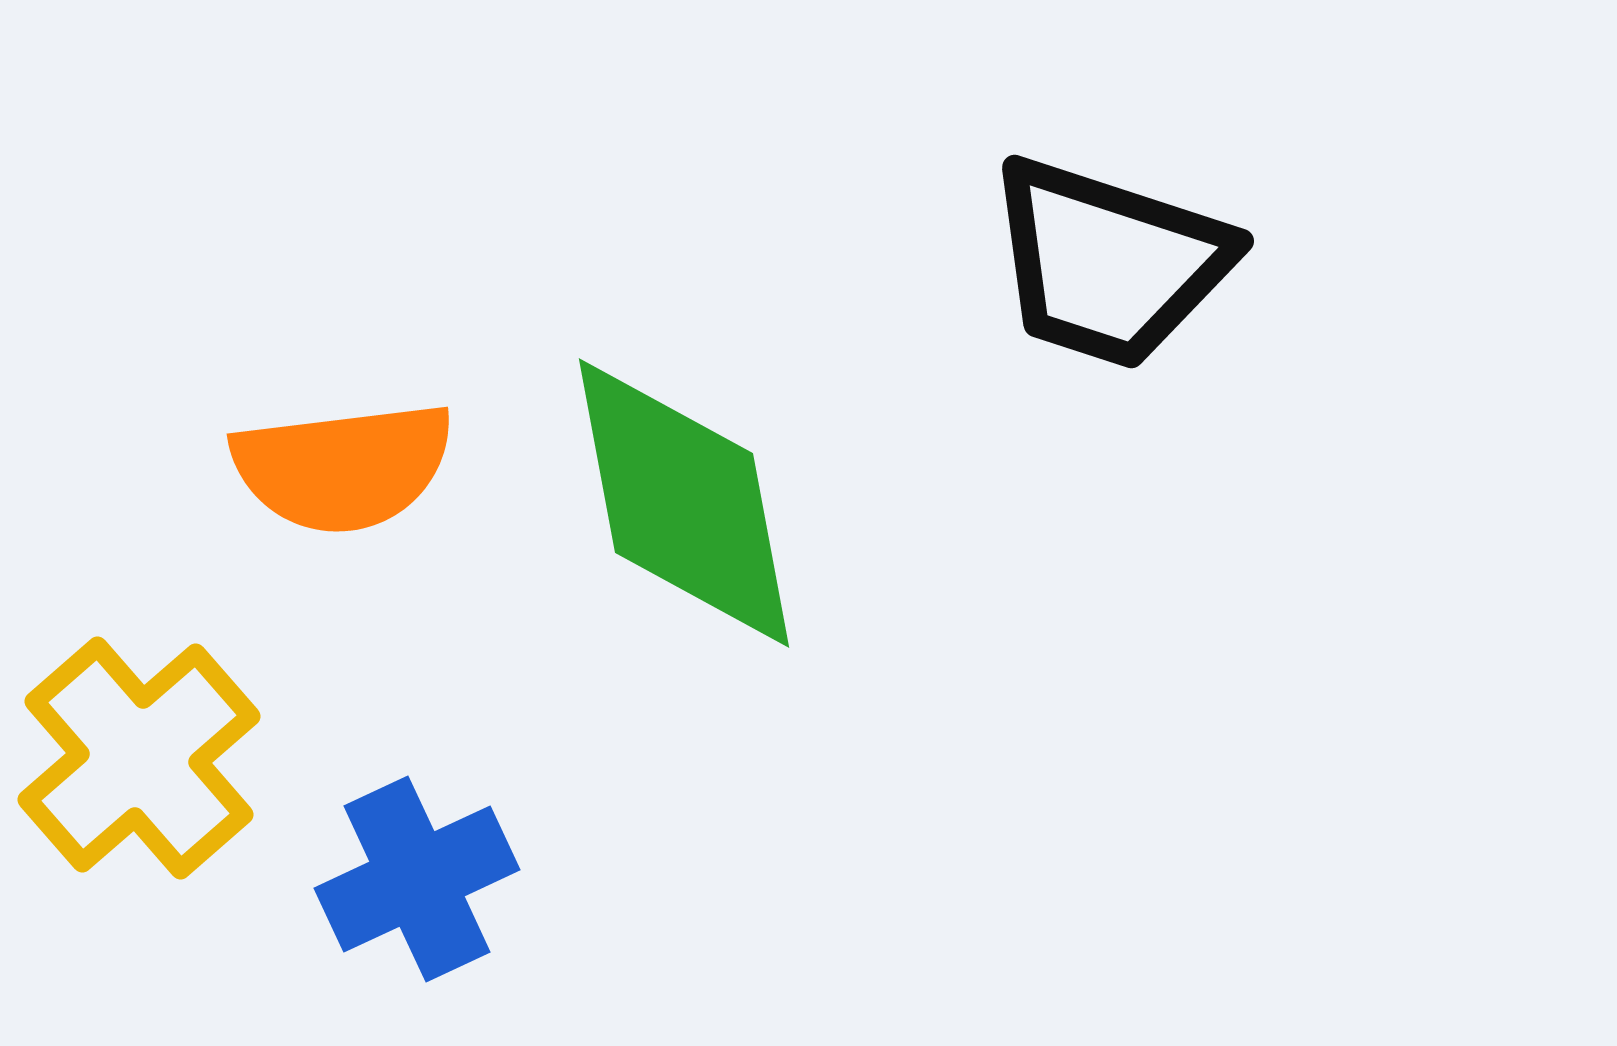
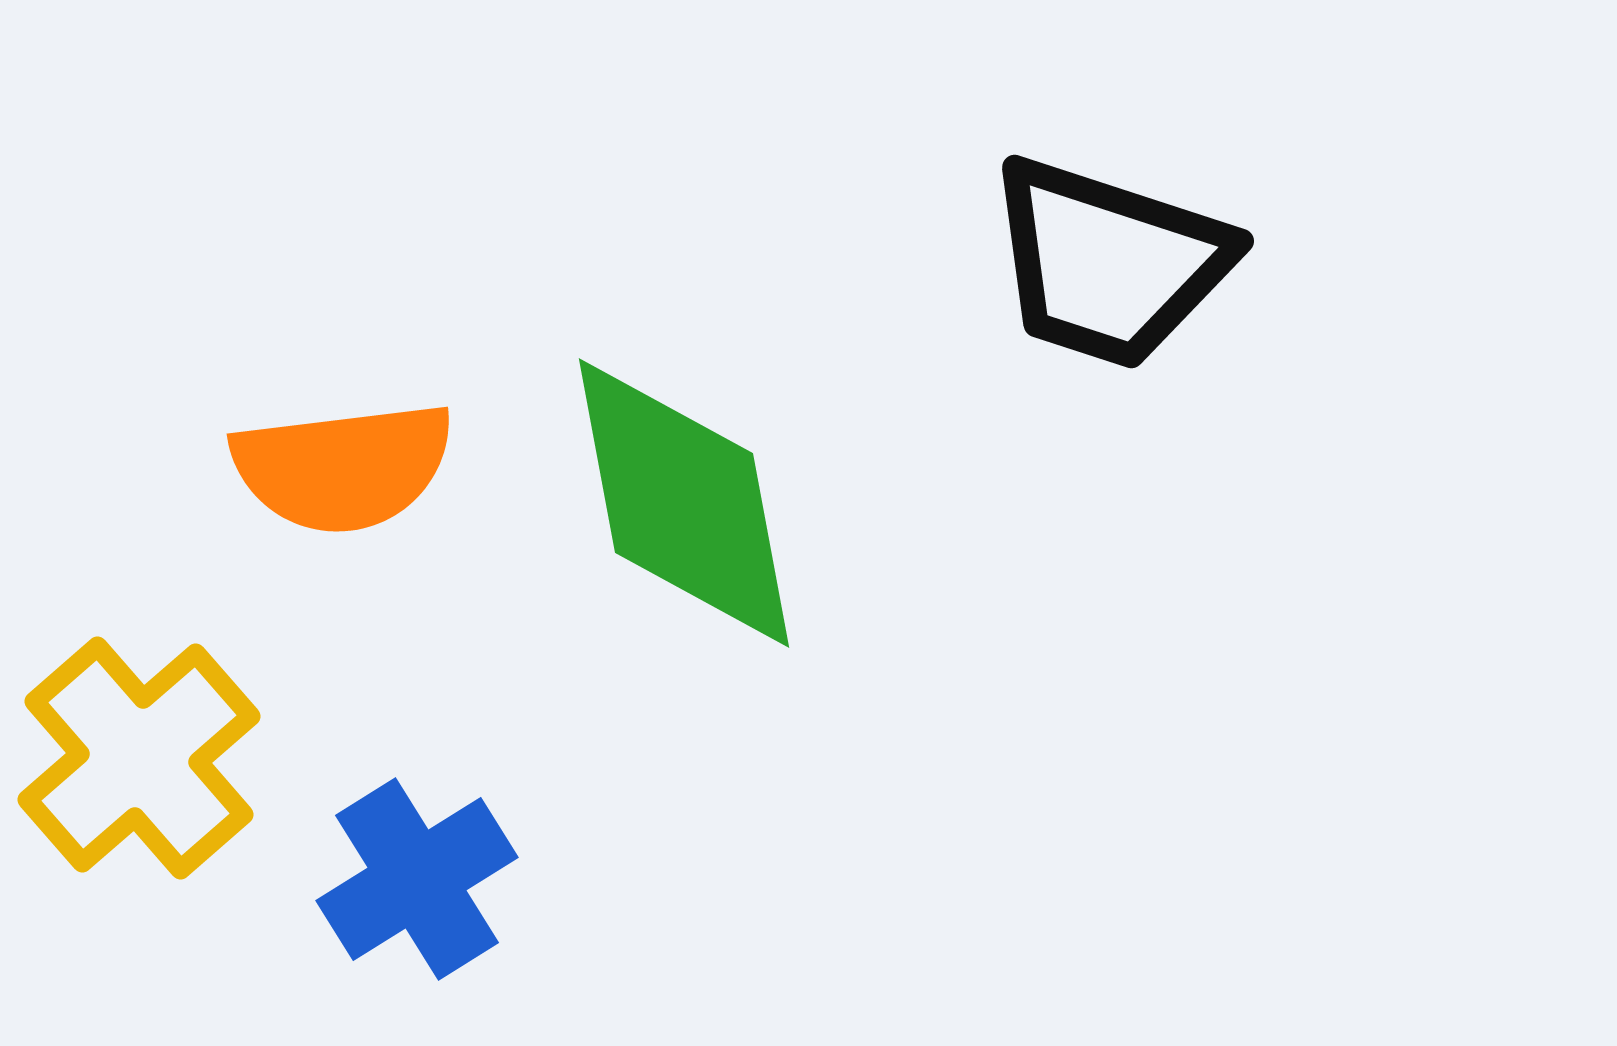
blue cross: rotated 7 degrees counterclockwise
